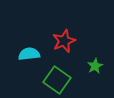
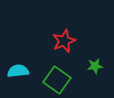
cyan semicircle: moved 11 px left, 17 px down
green star: rotated 21 degrees clockwise
